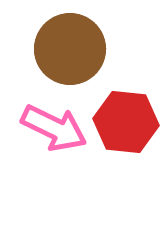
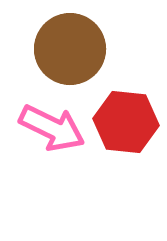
pink arrow: moved 2 px left
